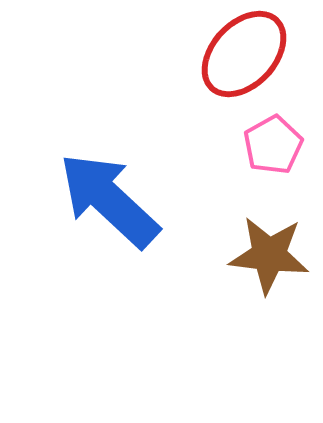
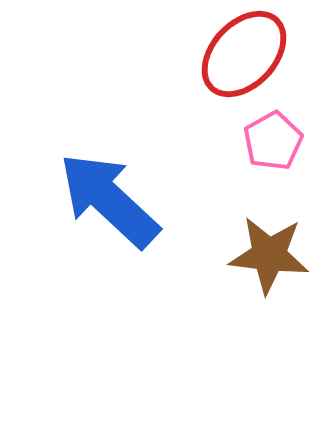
pink pentagon: moved 4 px up
